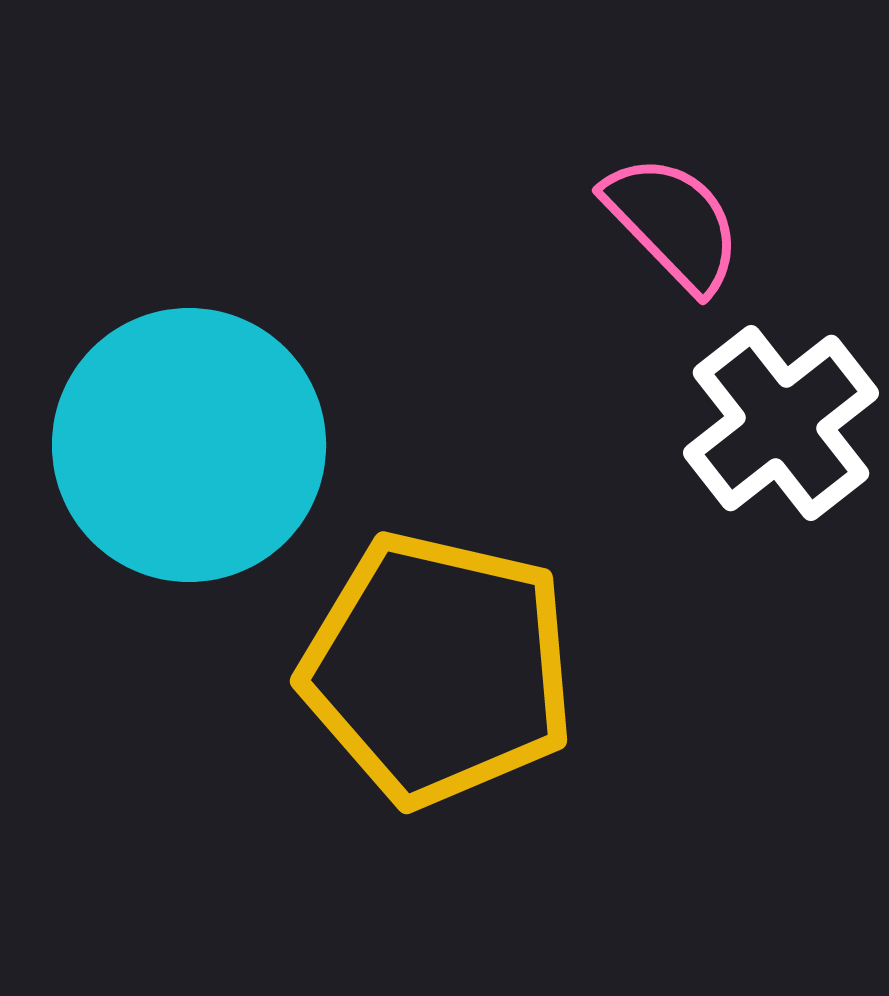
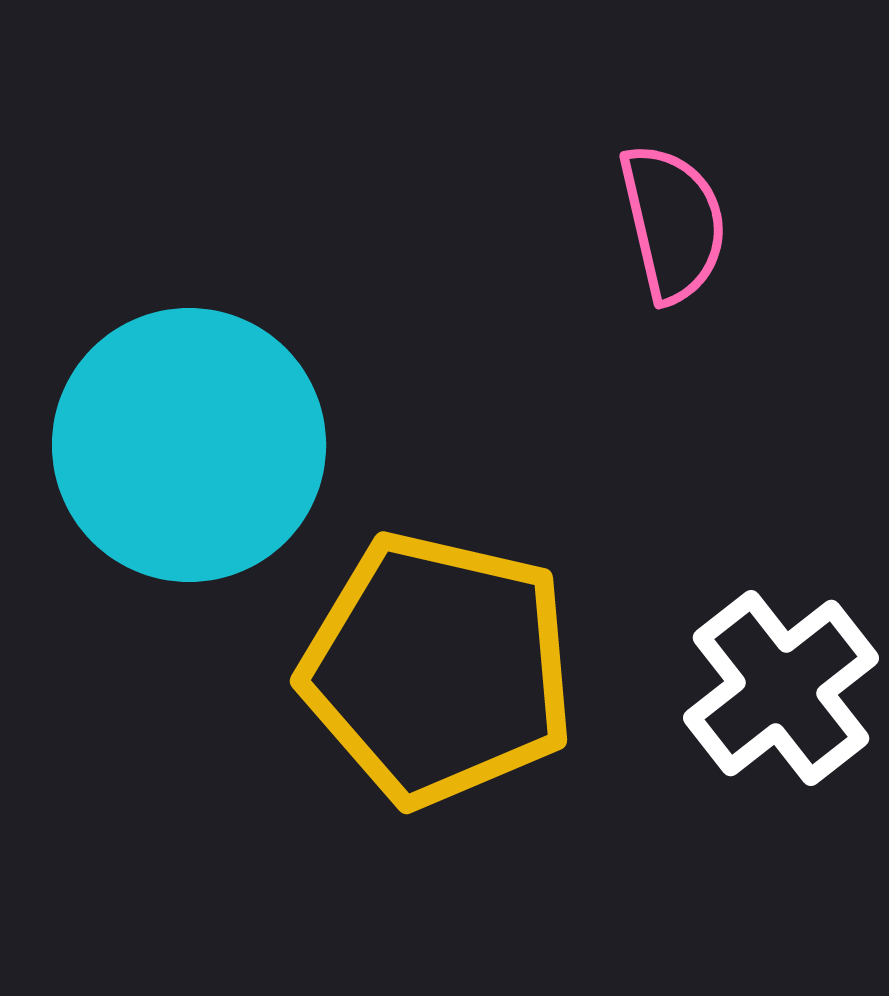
pink semicircle: rotated 31 degrees clockwise
white cross: moved 265 px down
